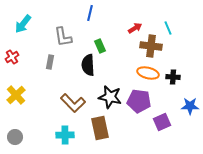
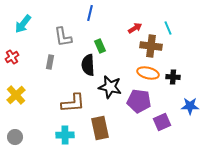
black star: moved 10 px up
brown L-shape: rotated 50 degrees counterclockwise
